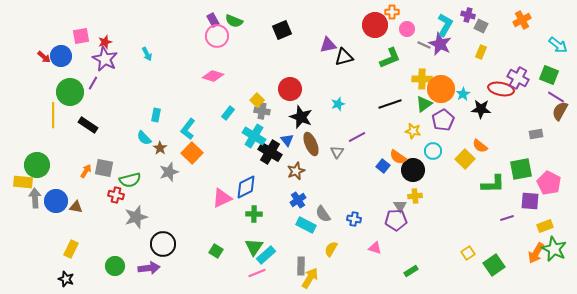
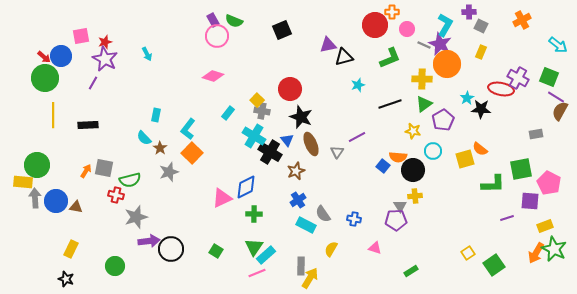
purple cross at (468, 15): moved 1 px right, 3 px up; rotated 16 degrees counterclockwise
green square at (549, 75): moved 2 px down
orange circle at (441, 89): moved 6 px right, 25 px up
green circle at (70, 92): moved 25 px left, 14 px up
cyan star at (463, 94): moved 4 px right, 4 px down
cyan star at (338, 104): moved 20 px right, 19 px up
black rectangle at (88, 125): rotated 36 degrees counterclockwise
orange semicircle at (480, 146): moved 3 px down
orange semicircle at (398, 157): rotated 30 degrees counterclockwise
yellow square at (465, 159): rotated 30 degrees clockwise
black circle at (163, 244): moved 8 px right, 5 px down
purple arrow at (149, 268): moved 27 px up
